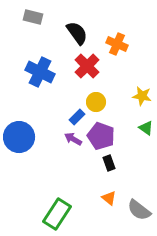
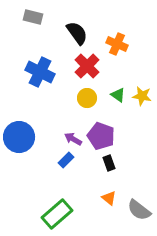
yellow circle: moved 9 px left, 4 px up
blue rectangle: moved 11 px left, 43 px down
green triangle: moved 28 px left, 33 px up
green rectangle: rotated 16 degrees clockwise
